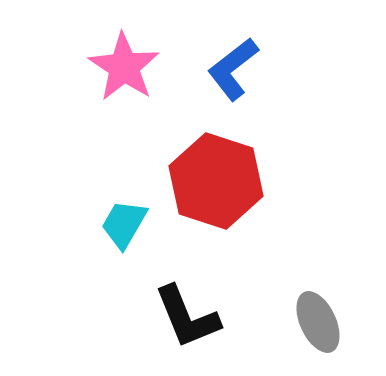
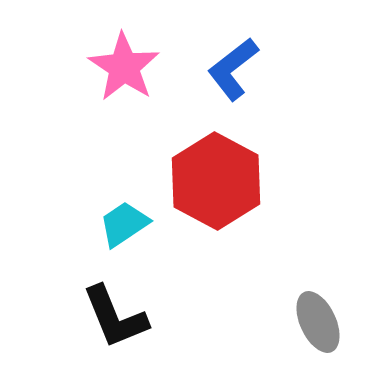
red hexagon: rotated 10 degrees clockwise
cyan trapezoid: rotated 26 degrees clockwise
black L-shape: moved 72 px left
